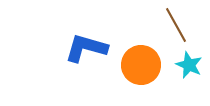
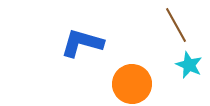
blue L-shape: moved 4 px left, 5 px up
orange circle: moved 9 px left, 19 px down
